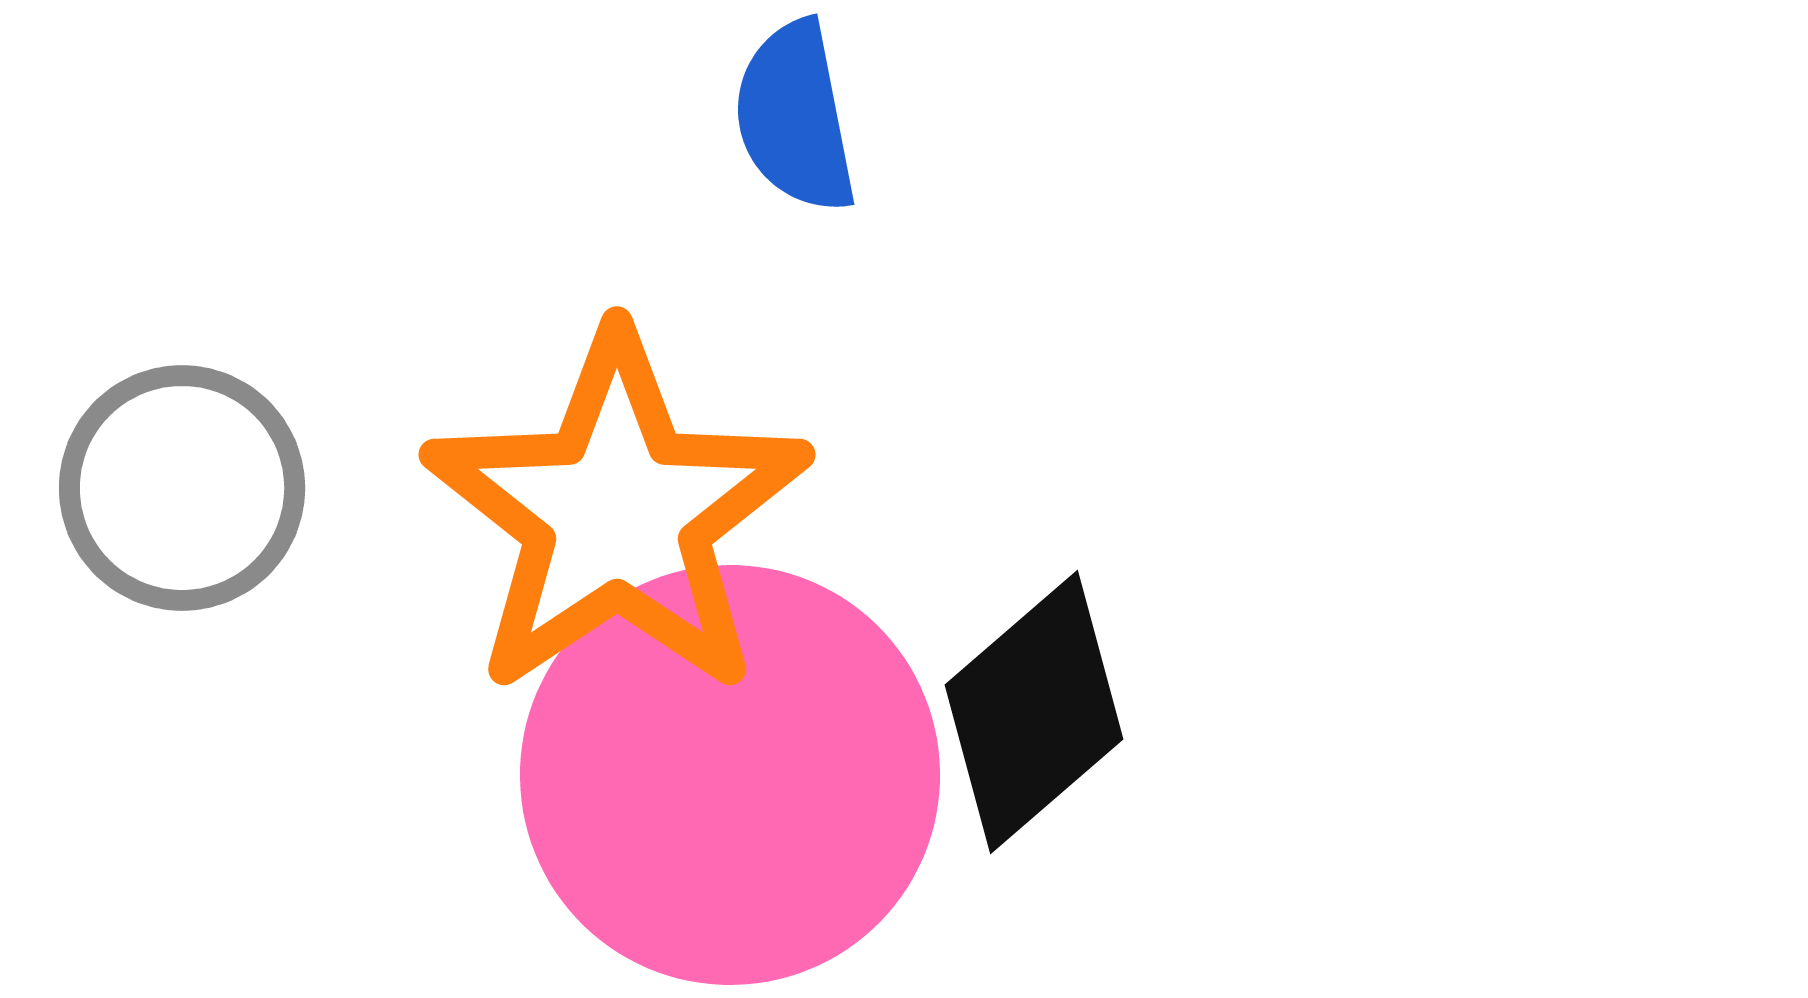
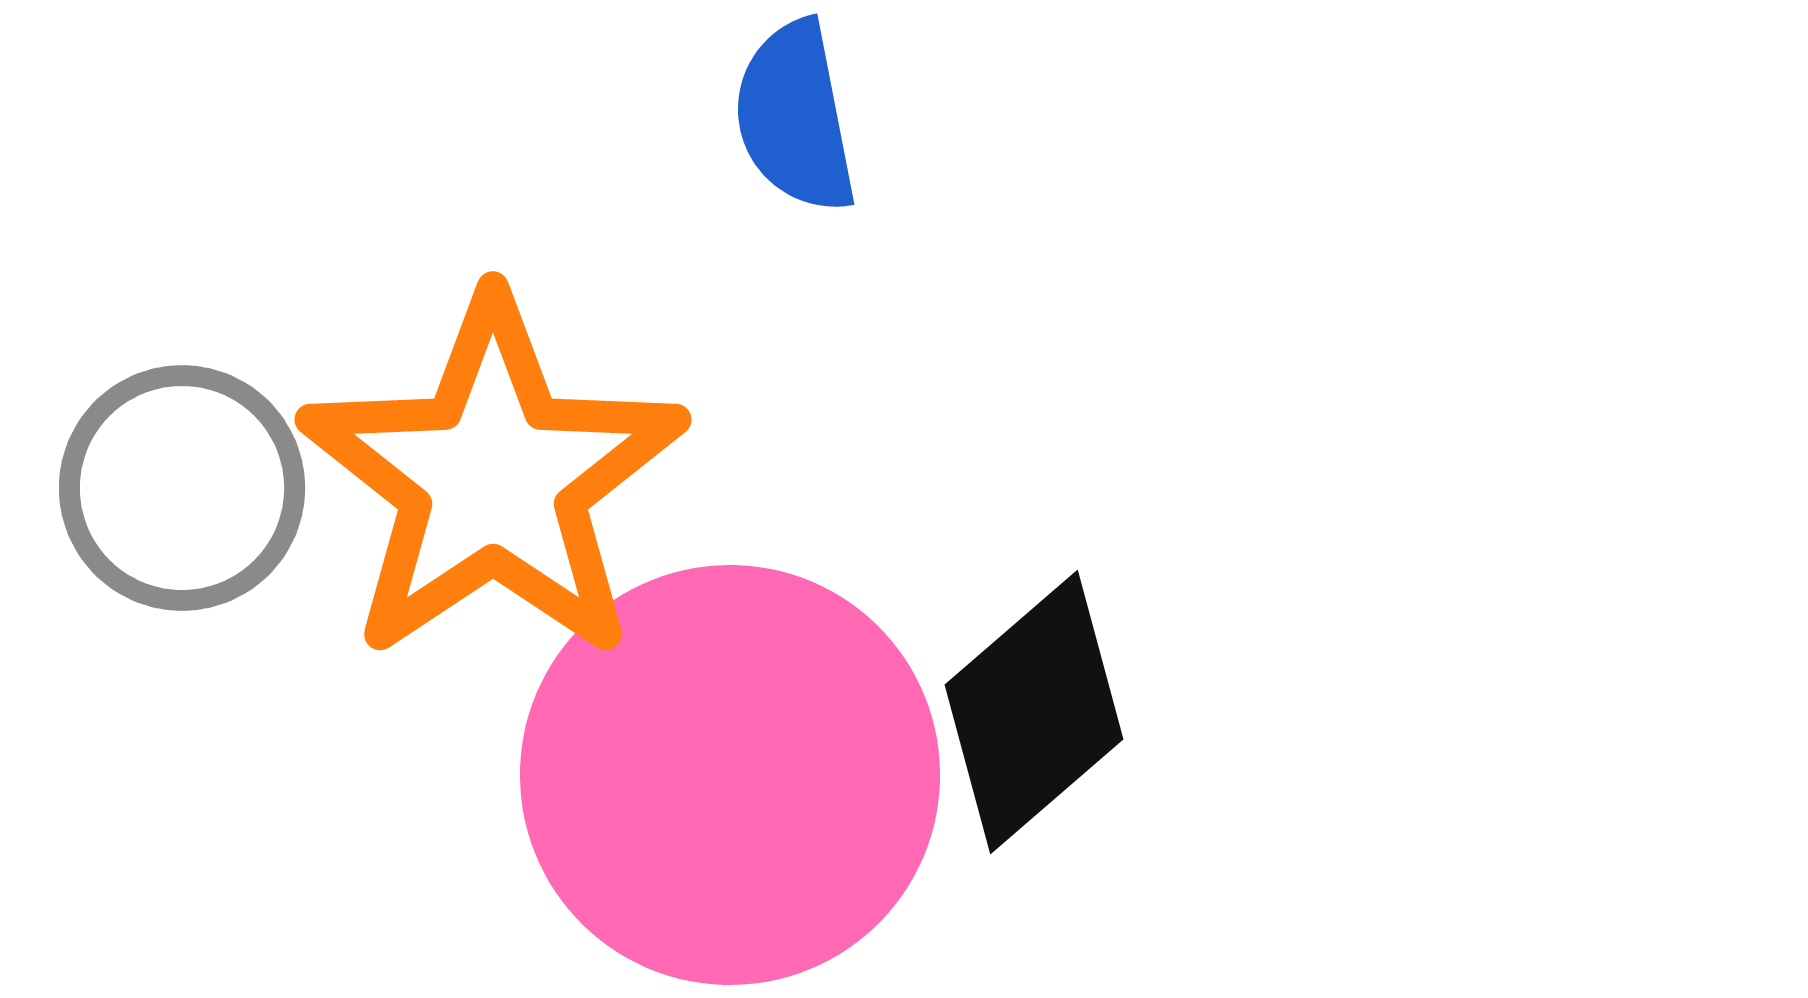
orange star: moved 124 px left, 35 px up
